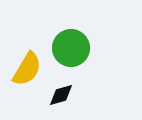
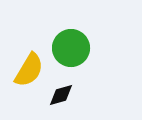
yellow semicircle: moved 2 px right, 1 px down
